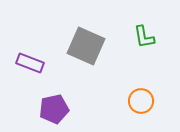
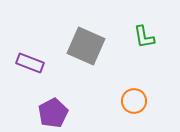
orange circle: moved 7 px left
purple pentagon: moved 1 px left, 4 px down; rotated 16 degrees counterclockwise
